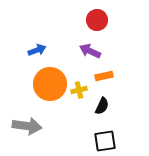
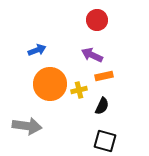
purple arrow: moved 2 px right, 4 px down
black square: rotated 25 degrees clockwise
